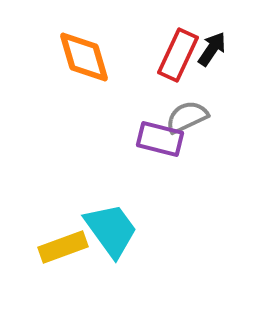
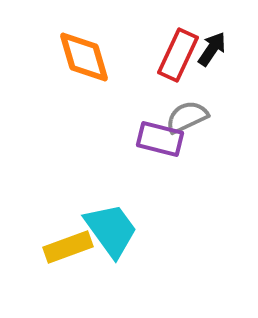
yellow rectangle: moved 5 px right
